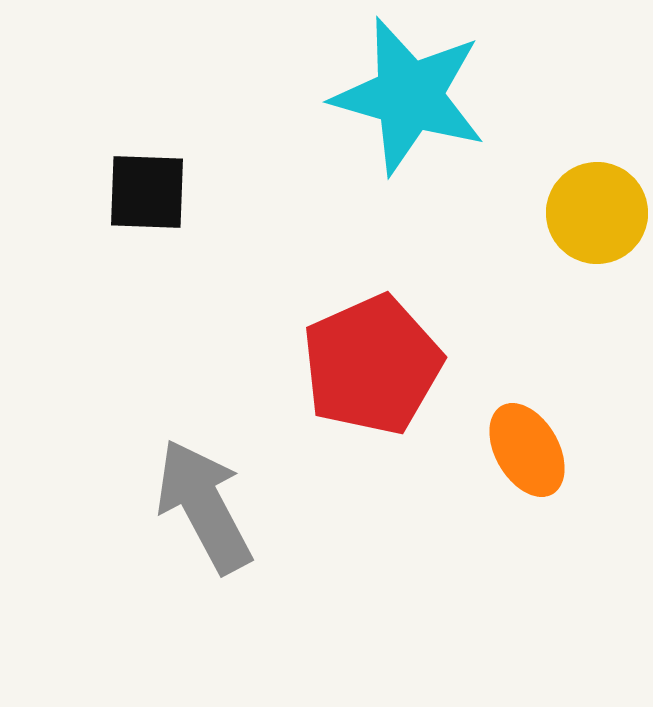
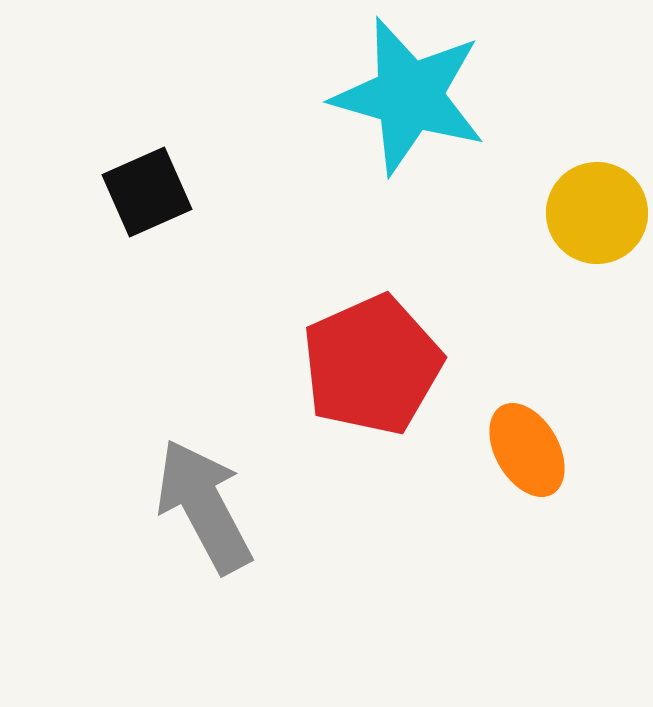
black square: rotated 26 degrees counterclockwise
